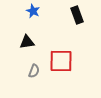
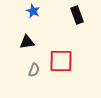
gray semicircle: moved 1 px up
